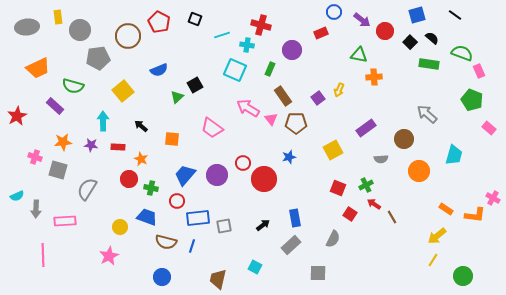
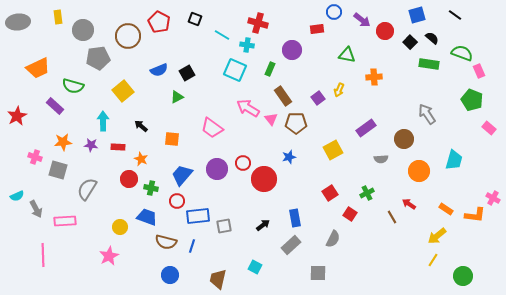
red cross at (261, 25): moved 3 px left, 2 px up
gray ellipse at (27, 27): moved 9 px left, 5 px up
gray circle at (80, 30): moved 3 px right
red rectangle at (321, 33): moved 4 px left, 4 px up; rotated 16 degrees clockwise
cyan line at (222, 35): rotated 49 degrees clockwise
green triangle at (359, 55): moved 12 px left
black square at (195, 85): moved 8 px left, 12 px up
green triangle at (177, 97): rotated 16 degrees clockwise
gray arrow at (427, 114): rotated 15 degrees clockwise
cyan trapezoid at (454, 155): moved 5 px down
blue trapezoid at (185, 175): moved 3 px left
purple circle at (217, 175): moved 6 px up
green cross at (366, 185): moved 1 px right, 8 px down
red square at (338, 188): moved 8 px left, 5 px down; rotated 35 degrees clockwise
red arrow at (374, 204): moved 35 px right
gray arrow at (36, 209): rotated 30 degrees counterclockwise
blue rectangle at (198, 218): moved 2 px up
blue circle at (162, 277): moved 8 px right, 2 px up
